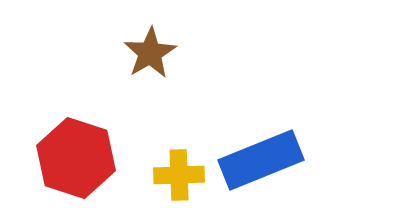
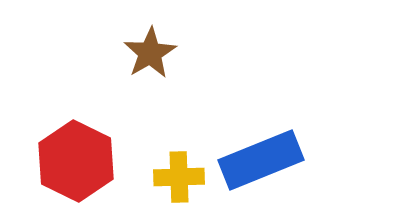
red hexagon: moved 3 px down; rotated 8 degrees clockwise
yellow cross: moved 2 px down
